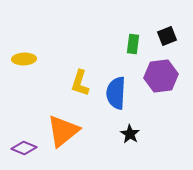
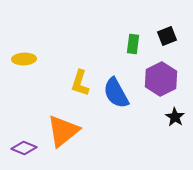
purple hexagon: moved 3 px down; rotated 20 degrees counterclockwise
blue semicircle: rotated 32 degrees counterclockwise
black star: moved 45 px right, 17 px up
